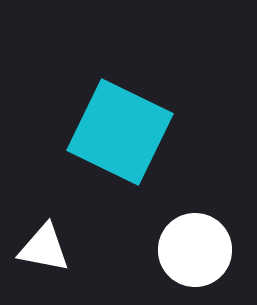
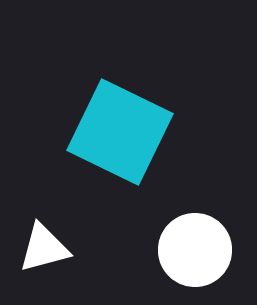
white triangle: rotated 26 degrees counterclockwise
